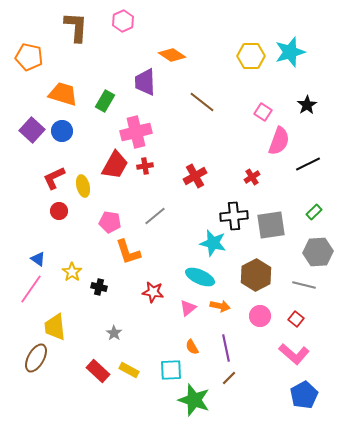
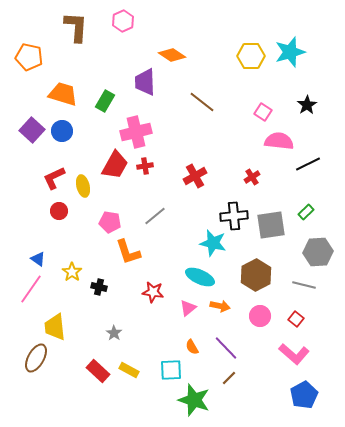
pink semicircle at (279, 141): rotated 104 degrees counterclockwise
green rectangle at (314, 212): moved 8 px left
purple line at (226, 348): rotated 32 degrees counterclockwise
